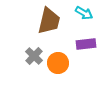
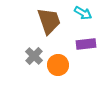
cyan arrow: moved 1 px left
brown trapezoid: rotated 32 degrees counterclockwise
orange circle: moved 2 px down
